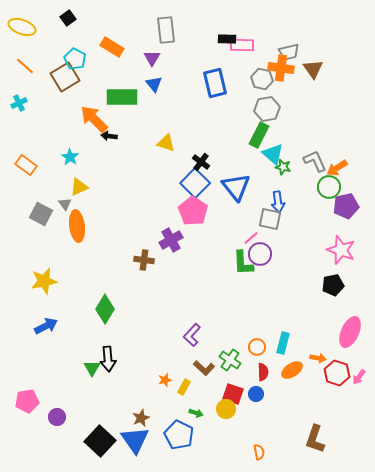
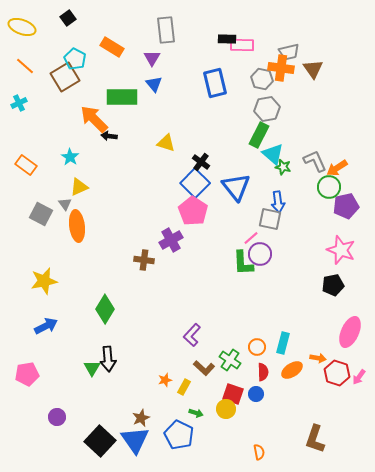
pink pentagon at (27, 401): moved 27 px up
